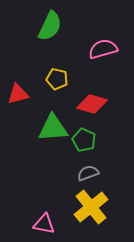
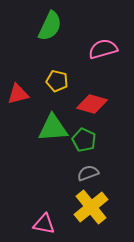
yellow pentagon: moved 2 px down
